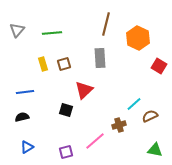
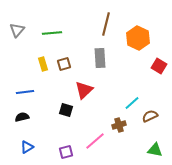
cyan line: moved 2 px left, 1 px up
